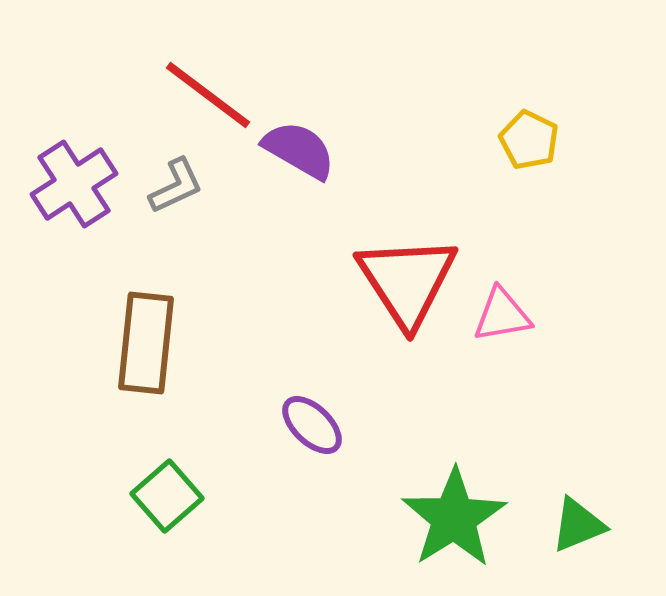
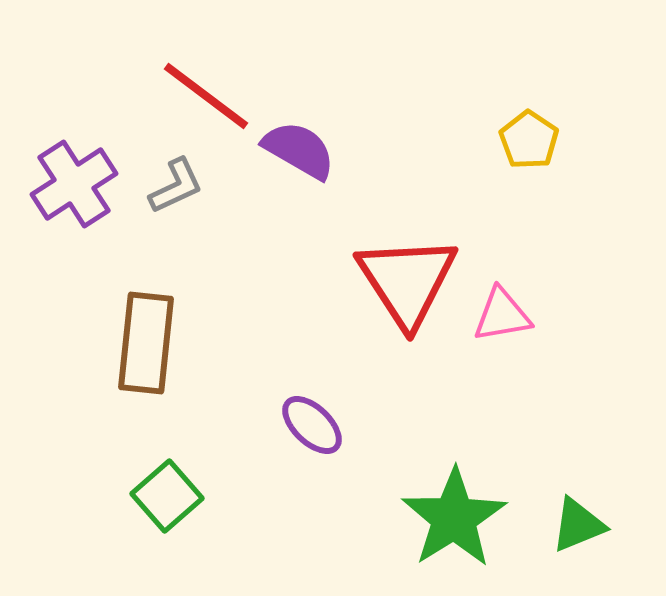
red line: moved 2 px left, 1 px down
yellow pentagon: rotated 8 degrees clockwise
